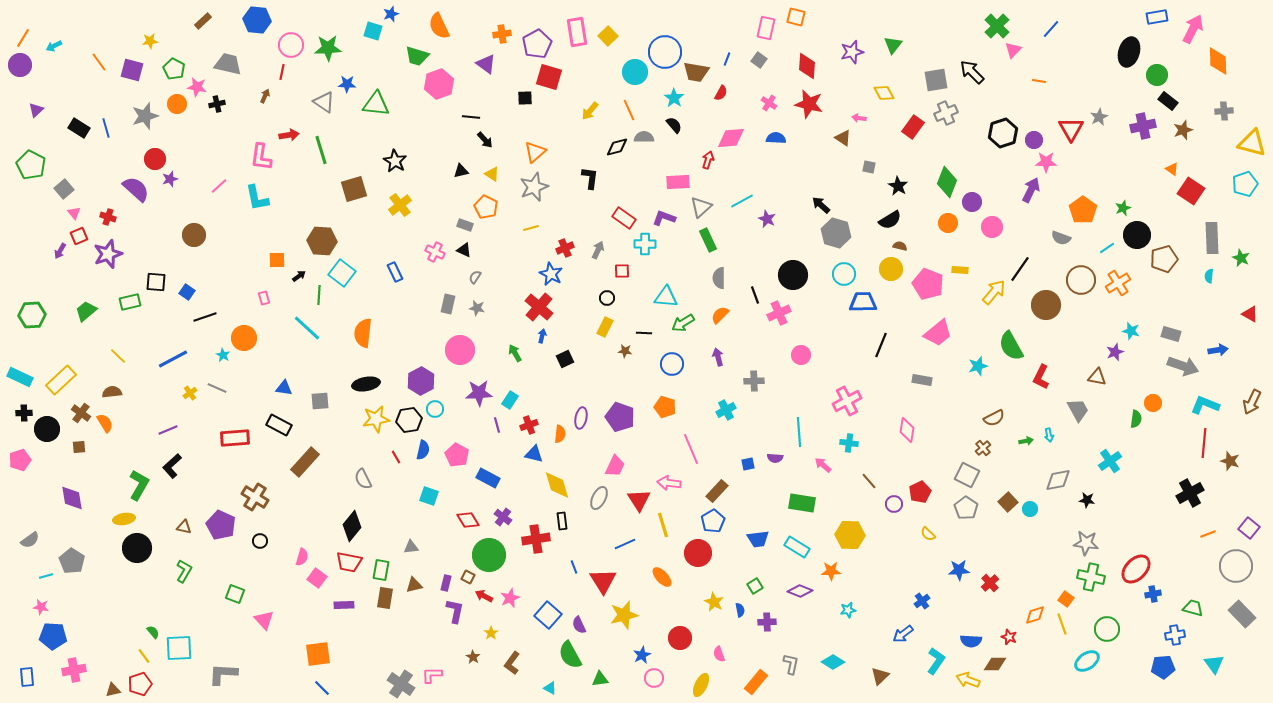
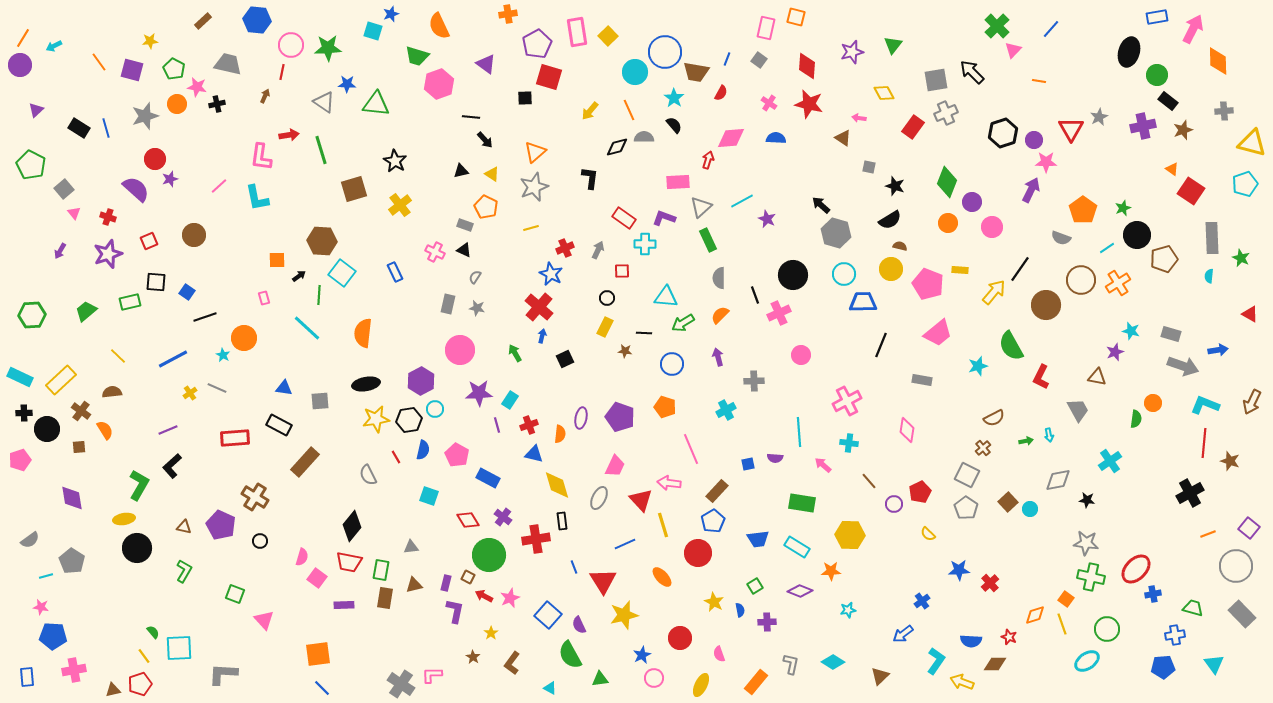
orange cross at (502, 34): moved 6 px right, 20 px up
black star at (898, 186): moved 3 px left; rotated 12 degrees counterclockwise
red square at (79, 236): moved 70 px right, 5 px down
brown cross at (81, 413): moved 2 px up
orange semicircle at (105, 423): moved 7 px down
gray semicircle at (363, 479): moved 5 px right, 4 px up
red triangle at (639, 500): moved 2 px right; rotated 10 degrees counterclockwise
yellow arrow at (968, 680): moved 6 px left, 2 px down
